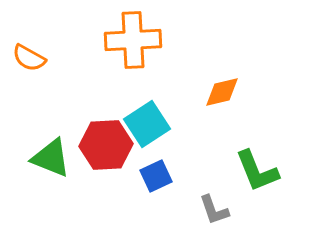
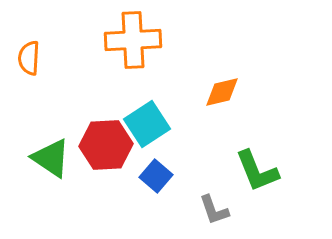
orange semicircle: rotated 64 degrees clockwise
green triangle: rotated 12 degrees clockwise
blue square: rotated 24 degrees counterclockwise
